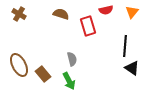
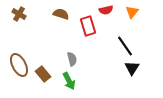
black line: rotated 40 degrees counterclockwise
black triangle: rotated 28 degrees clockwise
